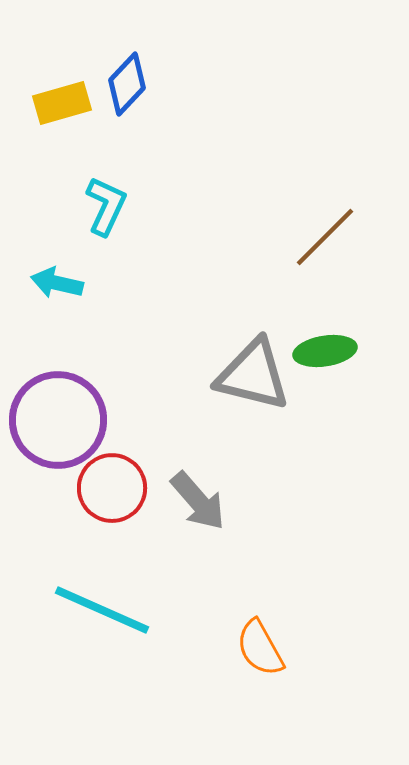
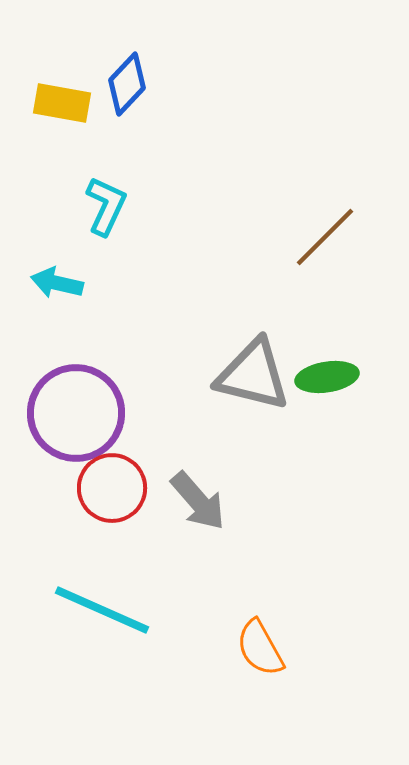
yellow rectangle: rotated 26 degrees clockwise
green ellipse: moved 2 px right, 26 px down
purple circle: moved 18 px right, 7 px up
